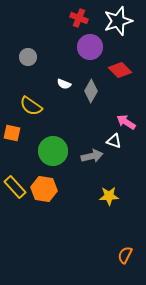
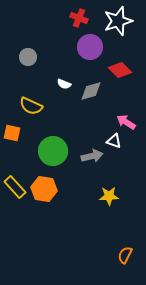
gray diamond: rotated 45 degrees clockwise
yellow semicircle: rotated 10 degrees counterclockwise
